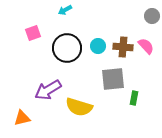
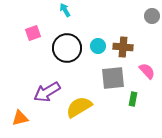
cyan arrow: rotated 88 degrees clockwise
pink semicircle: moved 1 px right, 25 px down
gray square: moved 1 px up
purple arrow: moved 1 px left, 2 px down
green rectangle: moved 1 px left, 1 px down
yellow semicircle: rotated 132 degrees clockwise
orange triangle: moved 2 px left
